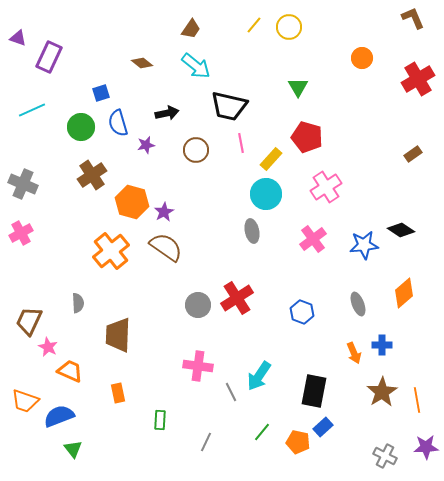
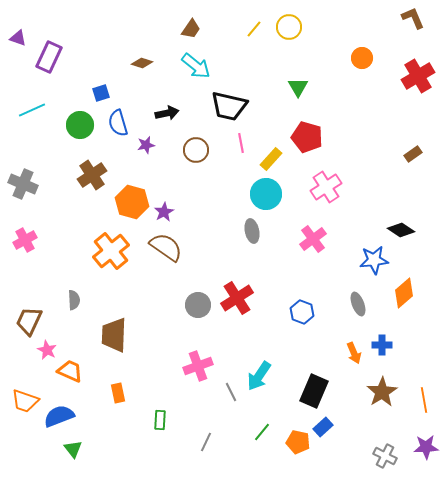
yellow line at (254, 25): moved 4 px down
brown diamond at (142, 63): rotated 20 degrees counterclockwise
red cross at (418, 79): moved 3 px up
green circle at (81, 127): moved 1 px left, 2 px up
pink cross at (21, 233): moved 4 px right, 7 px down
blue star at (364, 245): moved 10 px right, 15 px down
gray semicircle at (78, 303): moved 4 px left, 3 px up
brown trapezoid at (118, 335): moved 4 px left
pink star at (48, 347): moved 1 px left, 3 px down
pink cross at (198, 366): rotated 28 degrees counterclockwise
black rectangle at (314, 391): rotated 12 degrees clockwise
orange line at (417, 400): moved 7 px right
